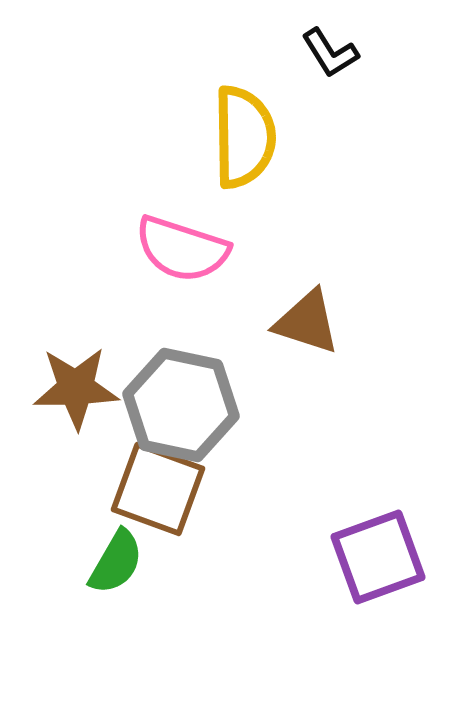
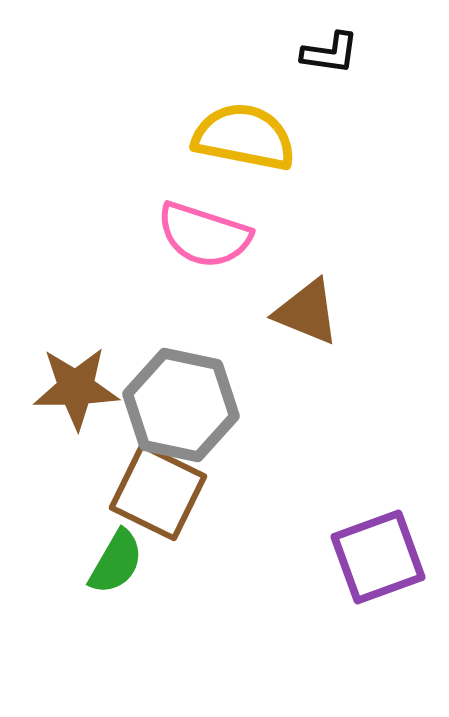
black L-shape: rotated 50 degrees counterclockwise
yellow semicircle: rotated 78 degrees counterclockwise
pink semicircle: moved 22 px right, 14 px up
brown triangle: moved 10 px up; rotated 4 degrees clockwise
brown square: moved 3 px down; rotated 6 degrees clockwise
